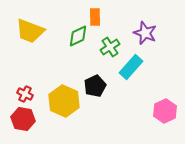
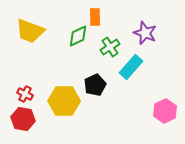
black pentagon: moved 1 px up
yellow hexagon: rotated 24 degrees counterclockwise
